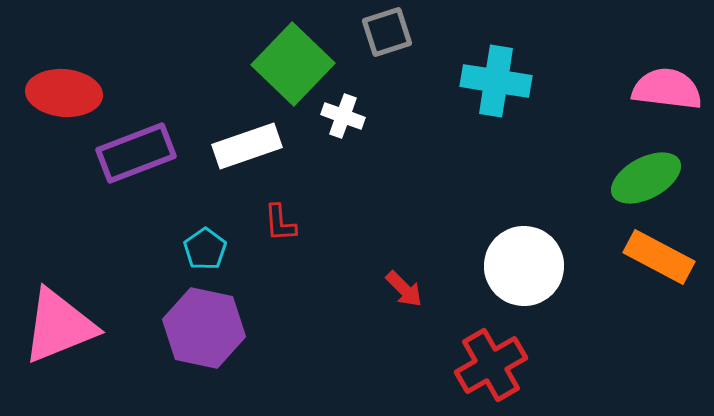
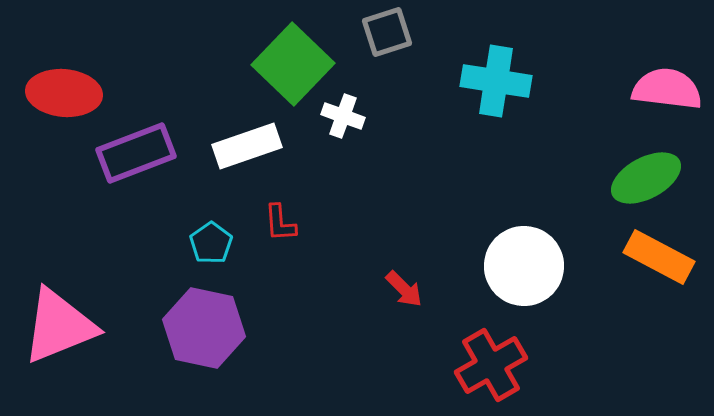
cyan pentagon: moved 6 px right, 6 px up
